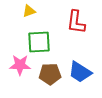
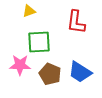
brown pentagon: rotated 25 degrees clockwise
